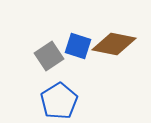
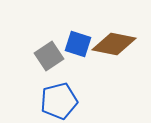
blue square: moved 2 px up
blue pentagon: rotated 18 degrees clockwise
